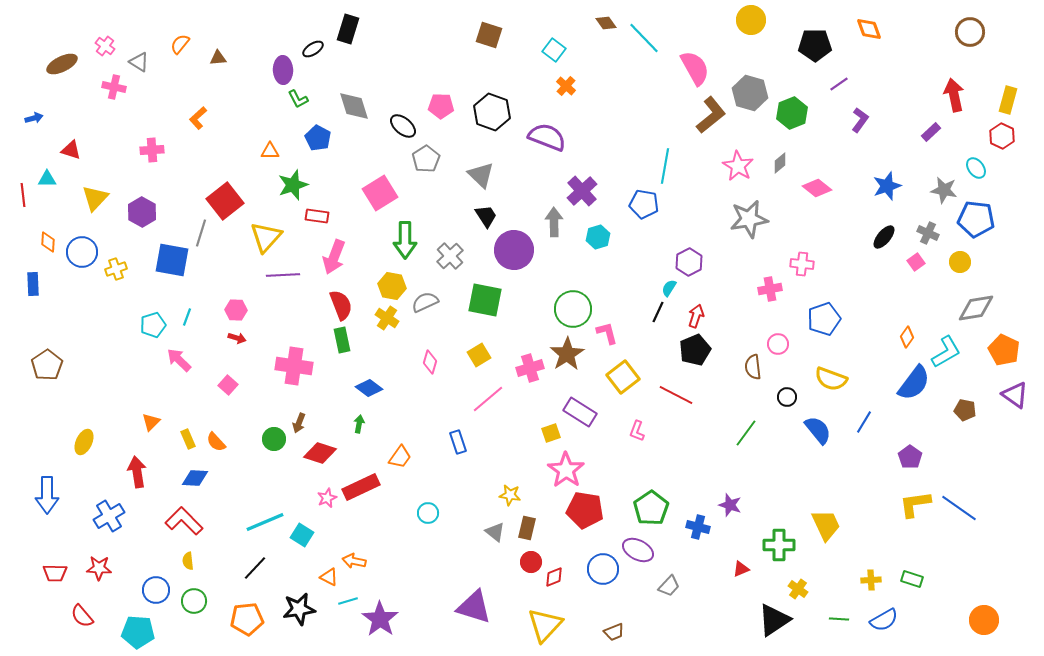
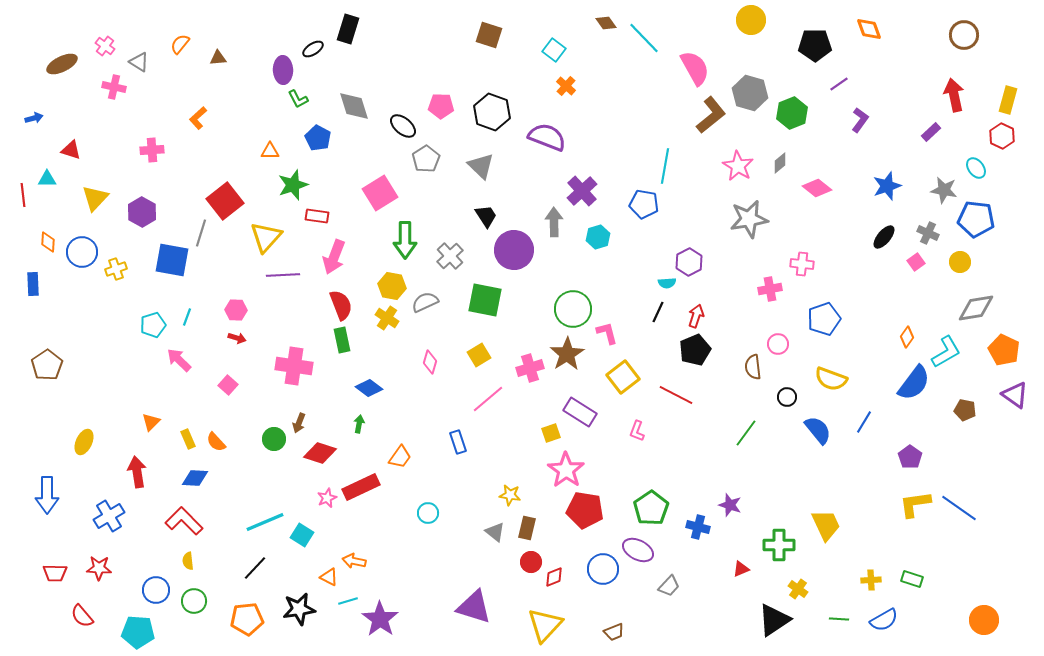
brown circle at (970, 32): moved 6 px left, 3 px down
gray triangle at (481, 175): moved 9 px up
cyan semicircle at (669, 288): moved 2 px left, 5 px up; rotated 126 degrees counterclockwise
